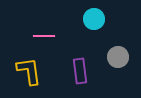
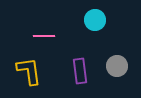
cyan circle: moved 1 px right, 1 px down
gray circle: moved 1 px left, 9 px down
